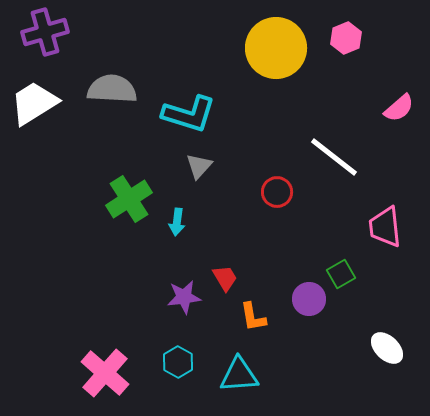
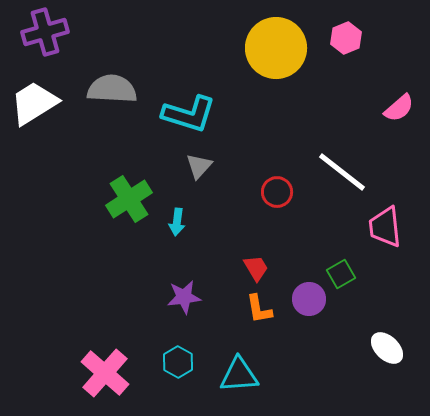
white line: moved 8 px right, 15 px down
red trapezoid: moved 31 px right, 10 px up
orange L-shape: moved 6 px right, 8 px up
